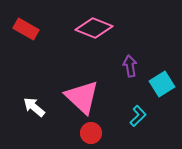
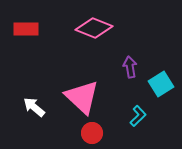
red rectangle: rotated 30 degrees counterclockwise
purple arrow: moved 1 px down
cyan square: moved 1 px left
red circle: moved 1 px right
